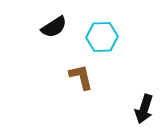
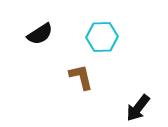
black semicircle: moved 14 px left, 7 px down
black arrow: moved 6 px left, 1 px up; rotated 20 degrees clockwise
